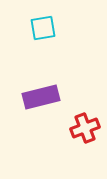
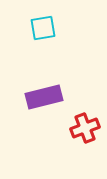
purple rectangle: moved 3 px right
